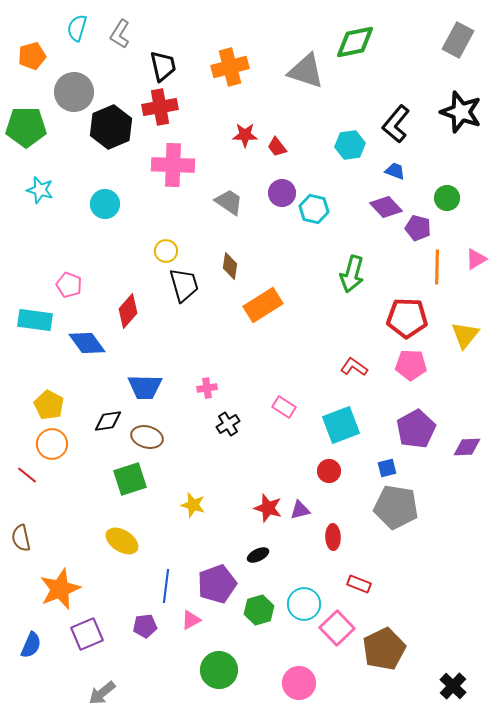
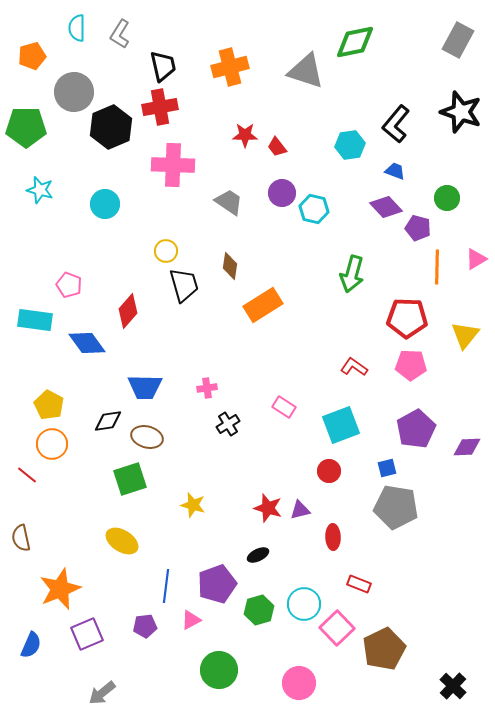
cyan semicircle at (77, 28): rotated 16 degrees counterclockwise
